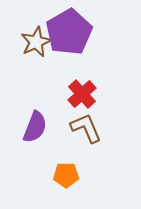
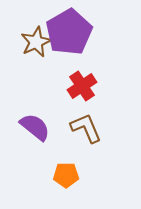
red cross: moved 8 px up; rotated 8 degrees clockwise
purple semicircle: rotated 72 degrees counterclockwise
